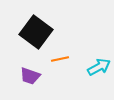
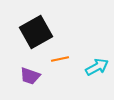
black square: rotated 24 degrees clockwise
cyan arrow: moved 2 px left
